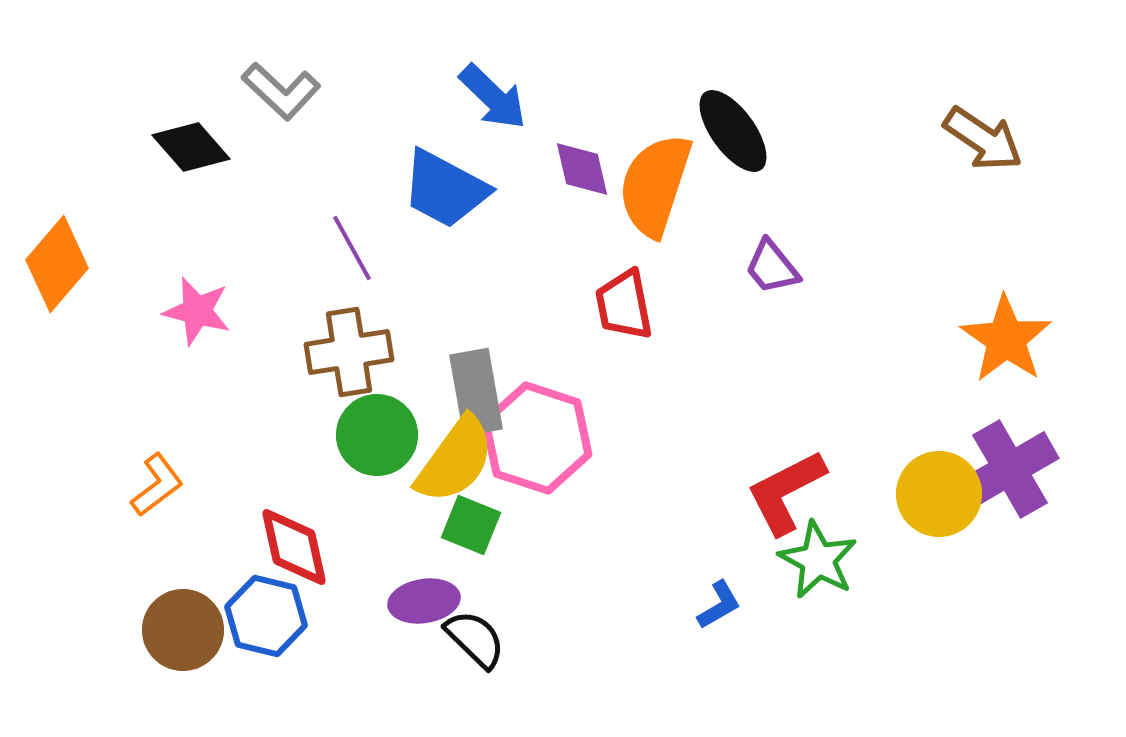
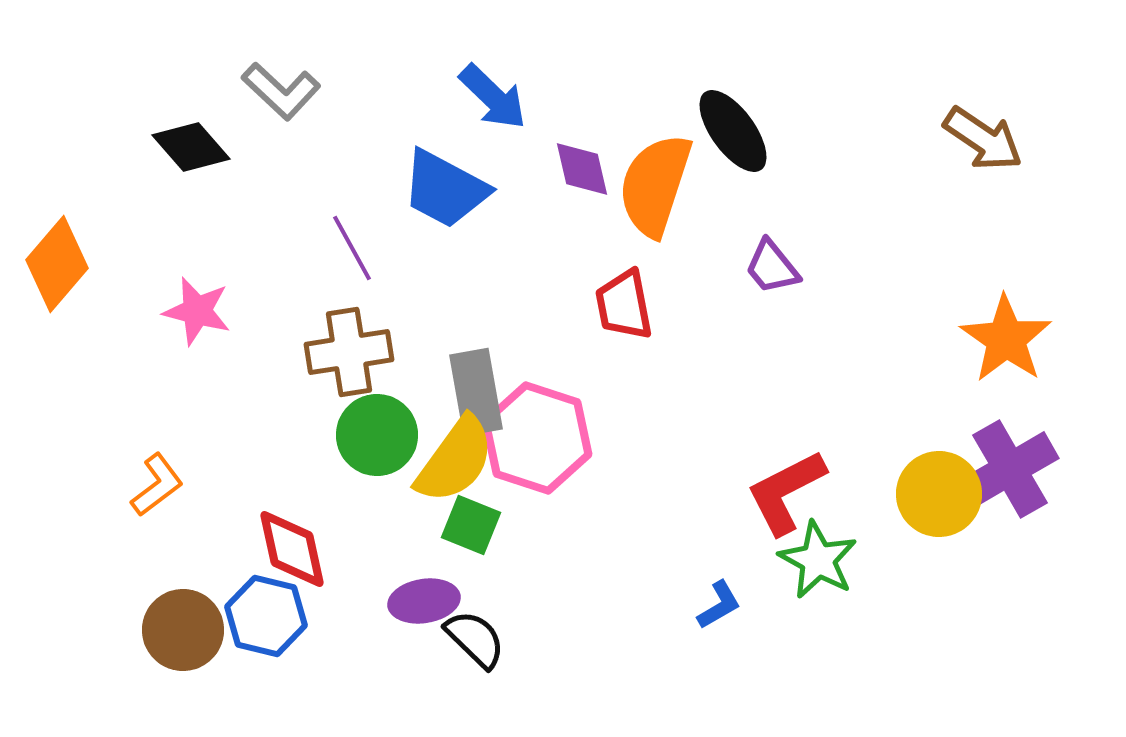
red diamond: moved 2 px left, 2 px down
